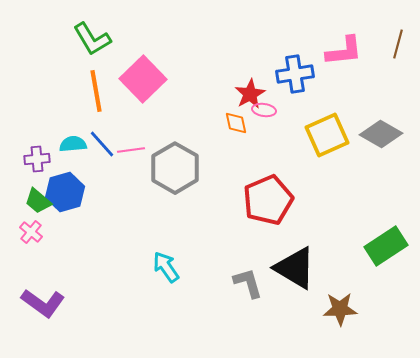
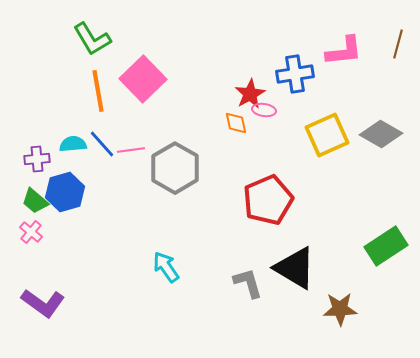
orange line: moved 2 px right
green trapezoid: moved 3 px left
